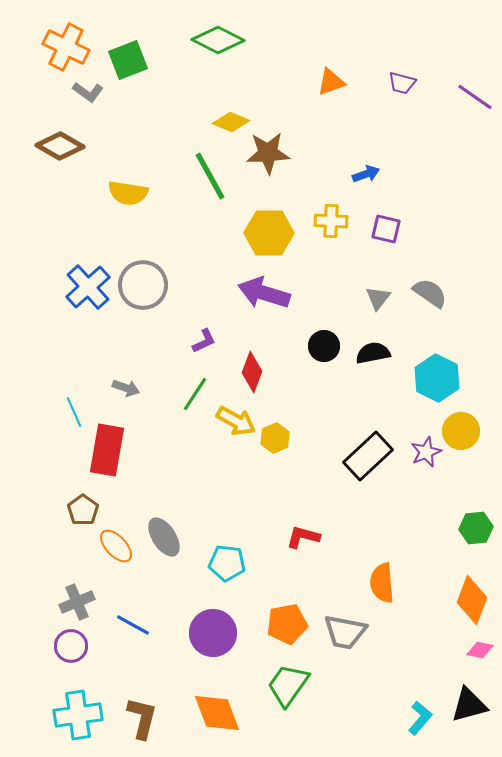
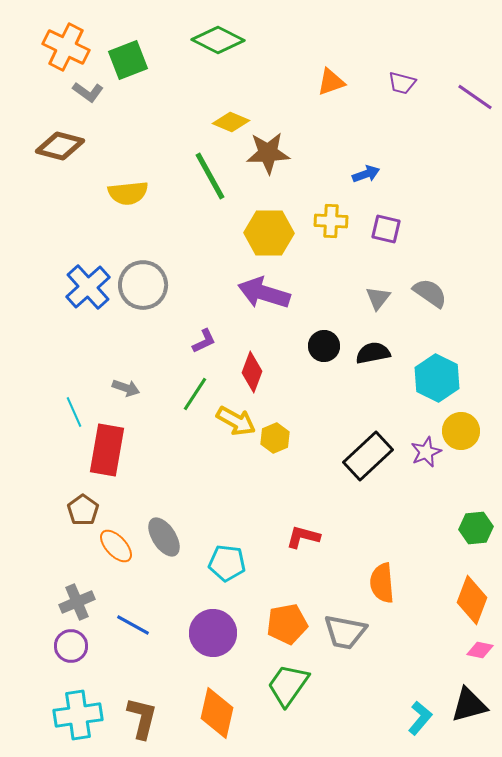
brown diamond at (60, 146): rotated 15 degrees counterclockwise
yellow semicircle at (128, 193): rotated 15 degrees counterclockwise
orange diamond at (217, 713): rotated 33 degrees clockwise
